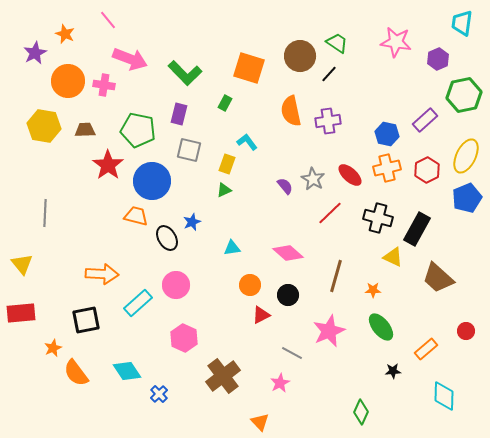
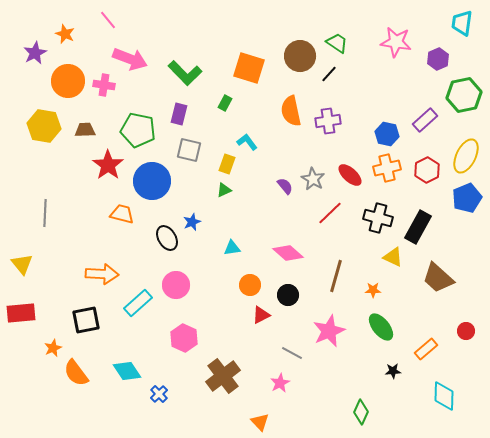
orange trapezoid at (136, 216): moved 14 px left, 2 px up
black rectangle at (417, 229): moved 1 px right, 2 px up
